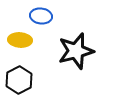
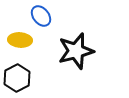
blue ellipse: rotated 45 degrees clockwise
black hexagon: moved 2 px left, 2 px up
